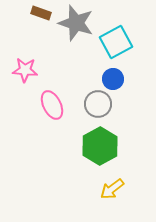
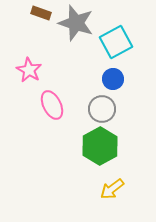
pink star: moved 4 px right; rotated 25 degrees clockwise
gray circle: moved 4 px right, 5 px down
